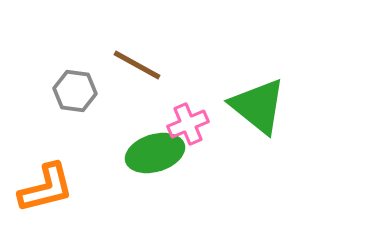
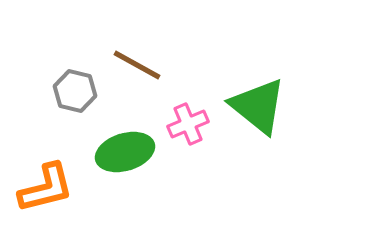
gray hexagon: rotated 6 degrees clockwise
green ellipse: moved 30 px left, 1 px up
